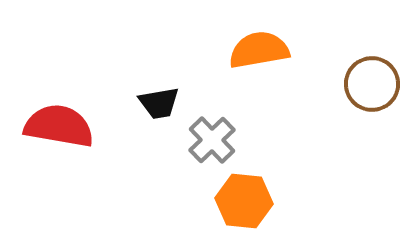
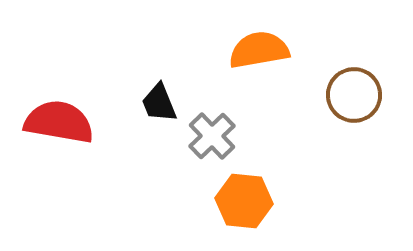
brown circle: moved 18 px left, 11 px down
black trapezoid: rotated 78 degrees clockwise
red semicircle: moved 4 px up
gray cross: moved 4 px up
